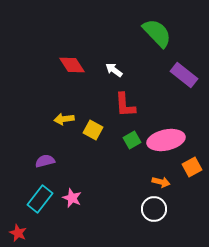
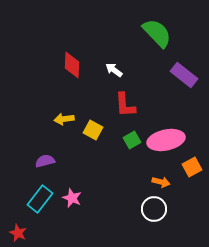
red diamond: rotated 36 degrees clockwise
